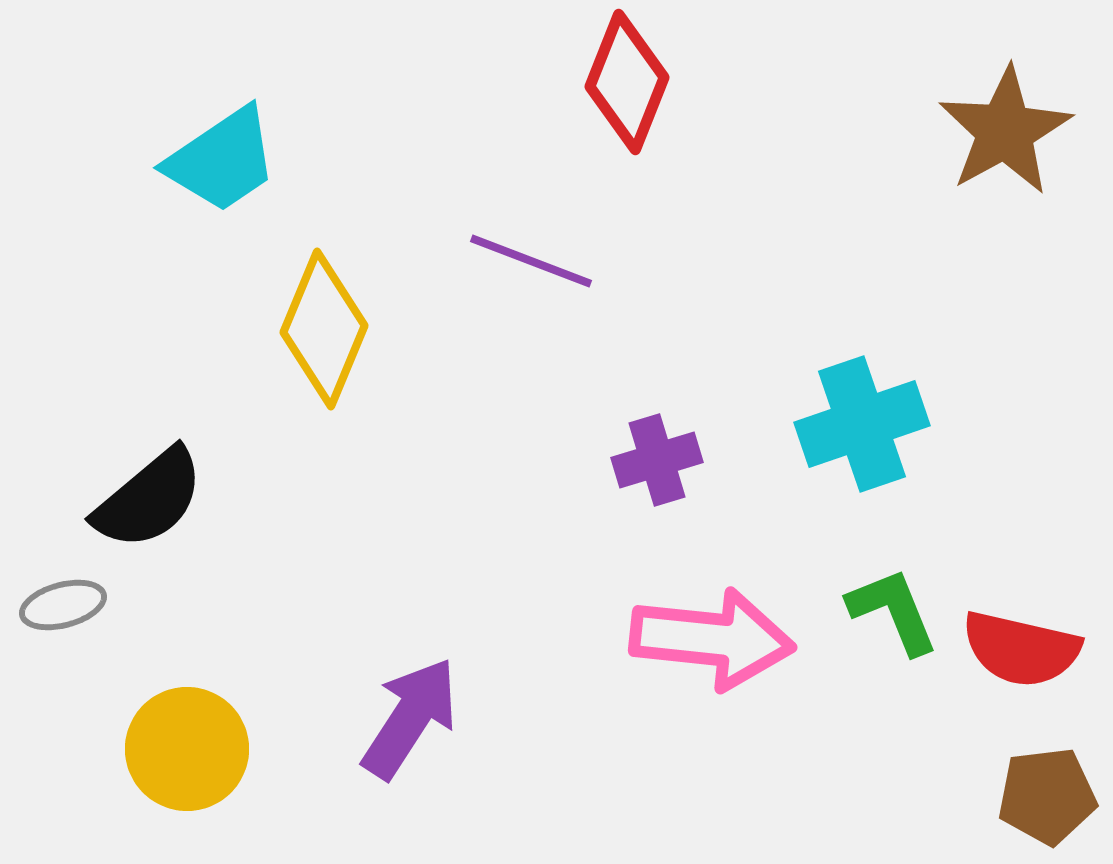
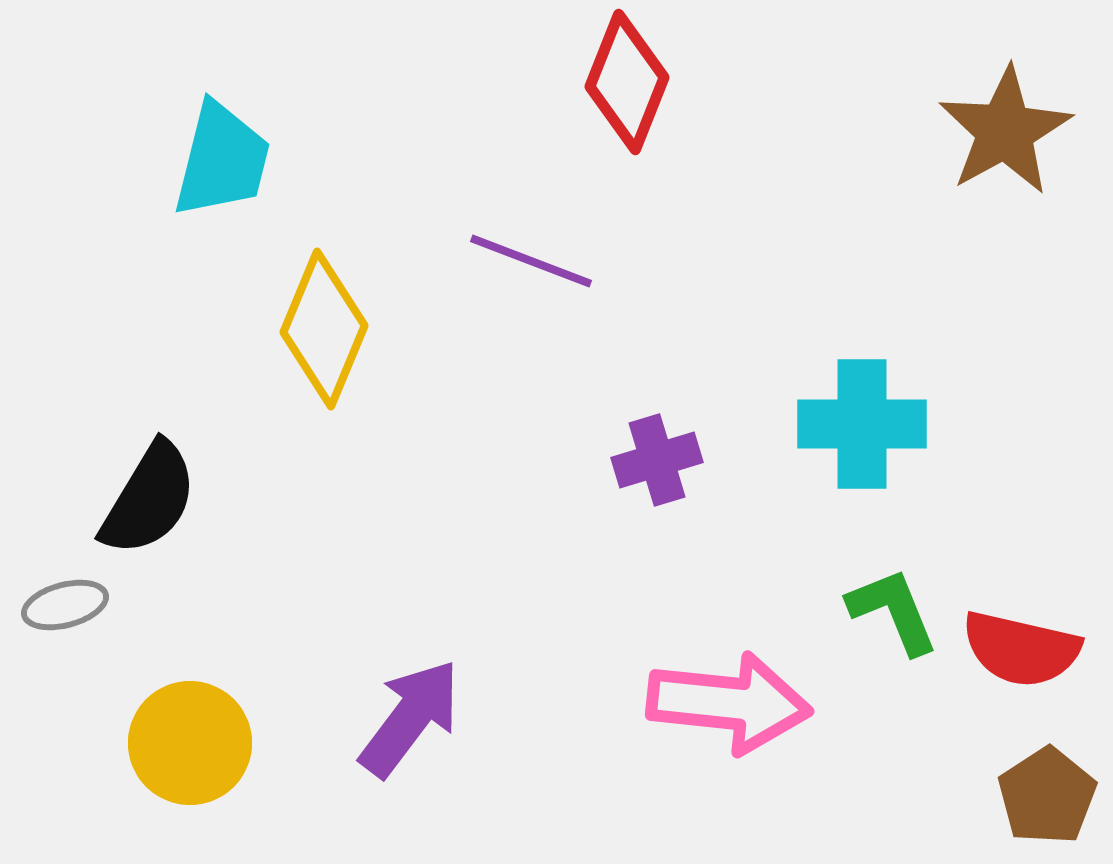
cyan trapezoid: rotated 42 degrees counterclockwise
cyan cross: rotated 19 degrees clockwise
black semicircle: rotated 19 degrees counterclockwise
gray ellipse: moved 2 px right
pink arrow: moved 17 px right, 64 px down
purple arrow: rotated 4 degrees clockwise
yellow circle: moved 3 px right, 6 px up
brown pentagon: rotated 26 degrees counterclockwise
